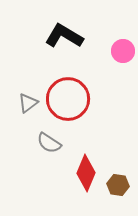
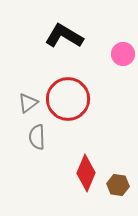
pink circle: moved 3 px down
gray semicircle: moved 12 px left, 6 px up; rotated 55 degrees clockwise
